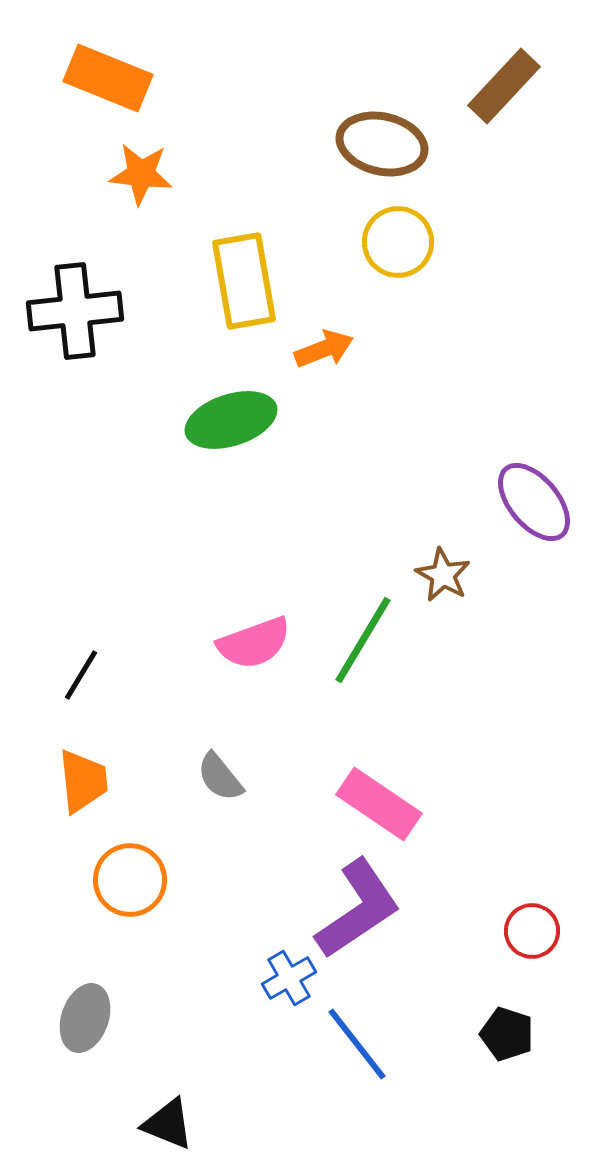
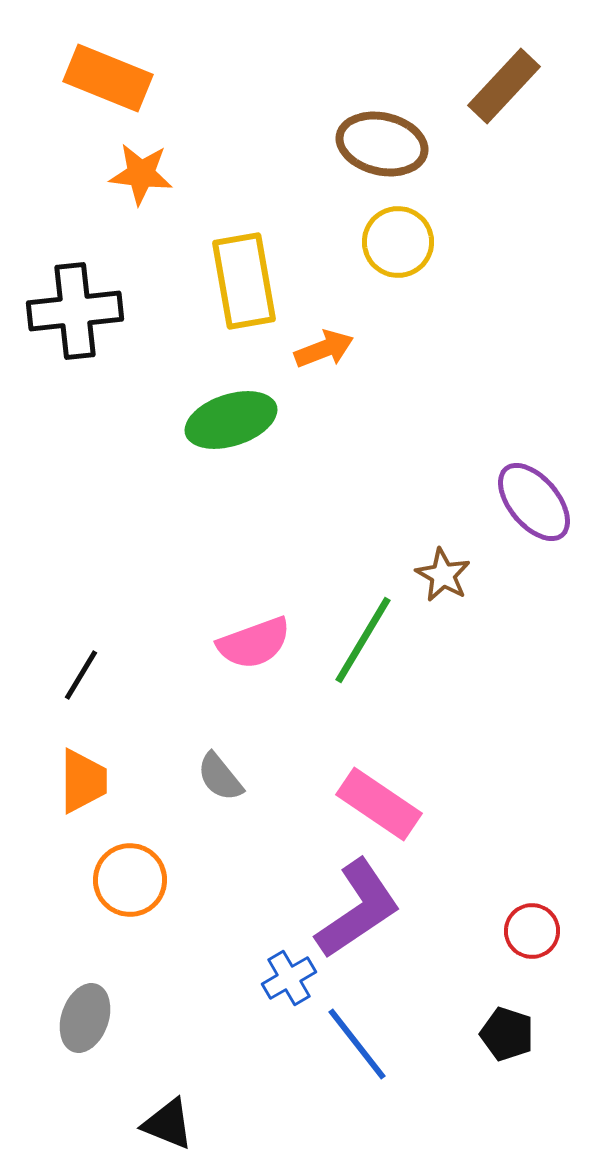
orange trapezoid: rotated 6 degrees clockwise
